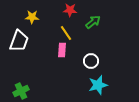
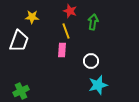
red star: moved 1 px down; rotated 16 degrees clockwise
green arrow: rotated 42 degrees counterclockwise
yellow line: moved 2 px up; rotated 14 degrees clockwise
